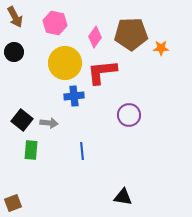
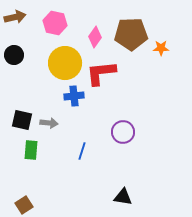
brown arrow: rotated 75 degrees counterclockwise
black circle: moved 3 px down
red L-shape: moved 1 px left, 1 px down
purple circle: moved 6 px left, 17 px down
black square: rotated 25 degrees counterclockwise
blue line: rotated 24 degrees clockwise
brown square: moved 11 px right, 2 px down; rotated 12 degrees counterclockwise
